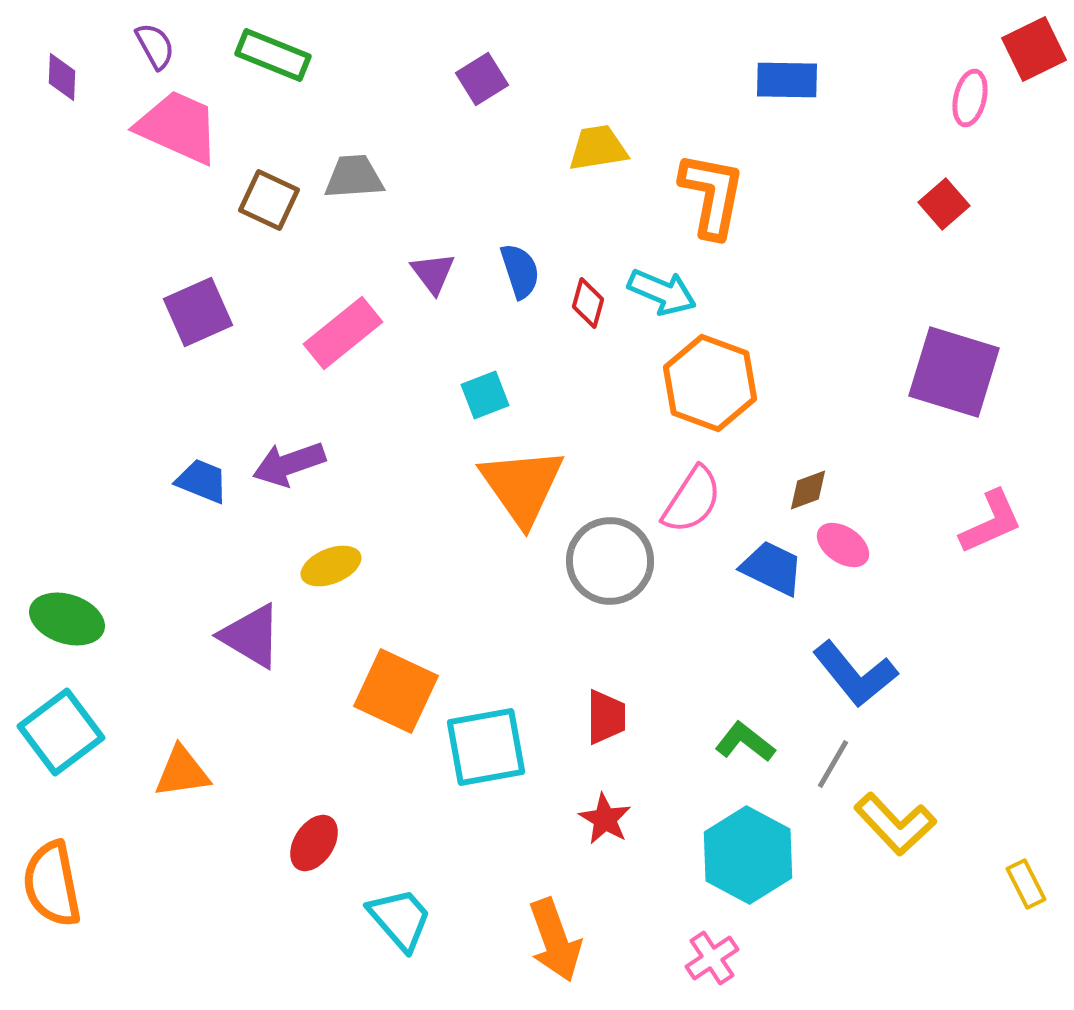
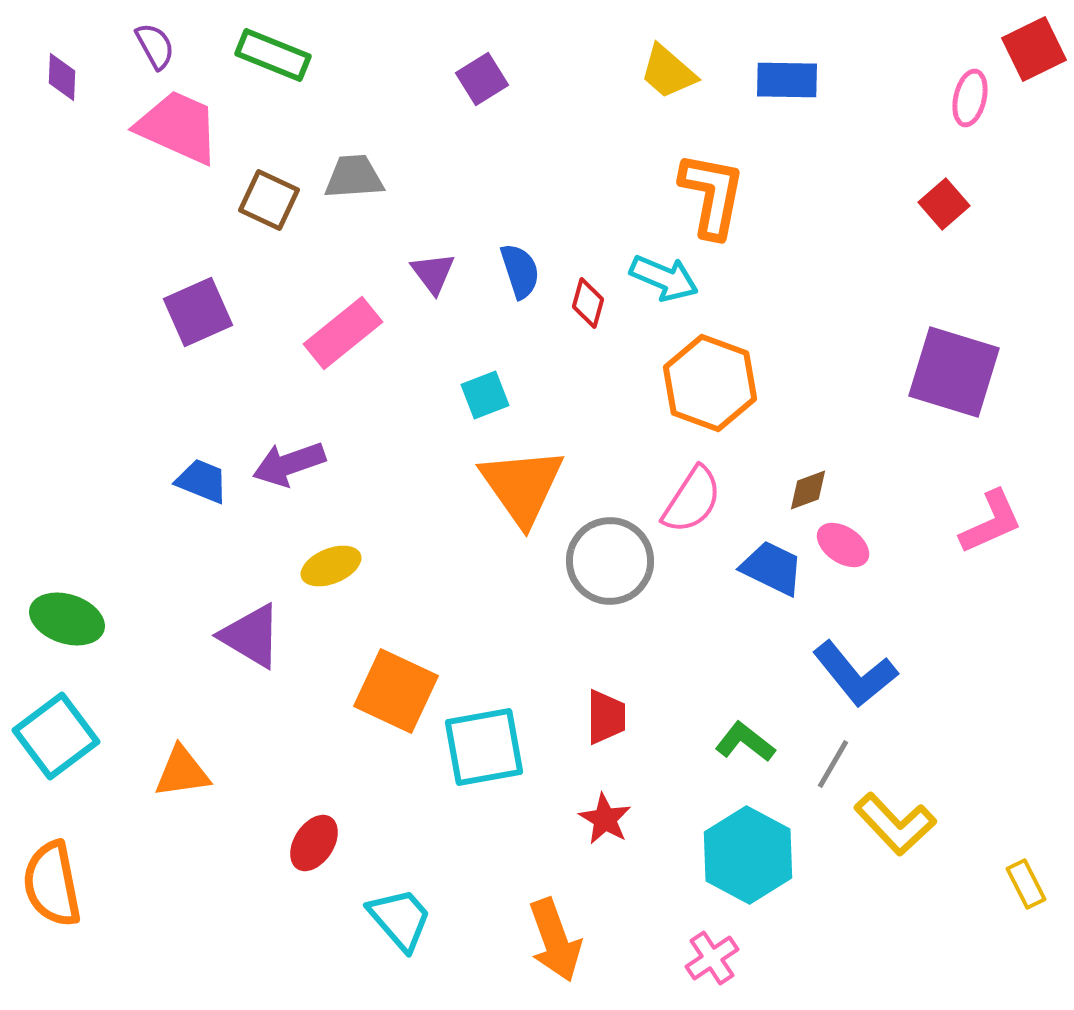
yellow trapezoid at (598, 148): moved 70 px right, 76 px up; rotated 130 degrees counterclockwise
cyan arrow at (662, 292): moved 2 px right, 14 px up
cyan square at (61, 732): moved 5 px left, 4 px down
cyan square at (486, 747): moved 2 px left
